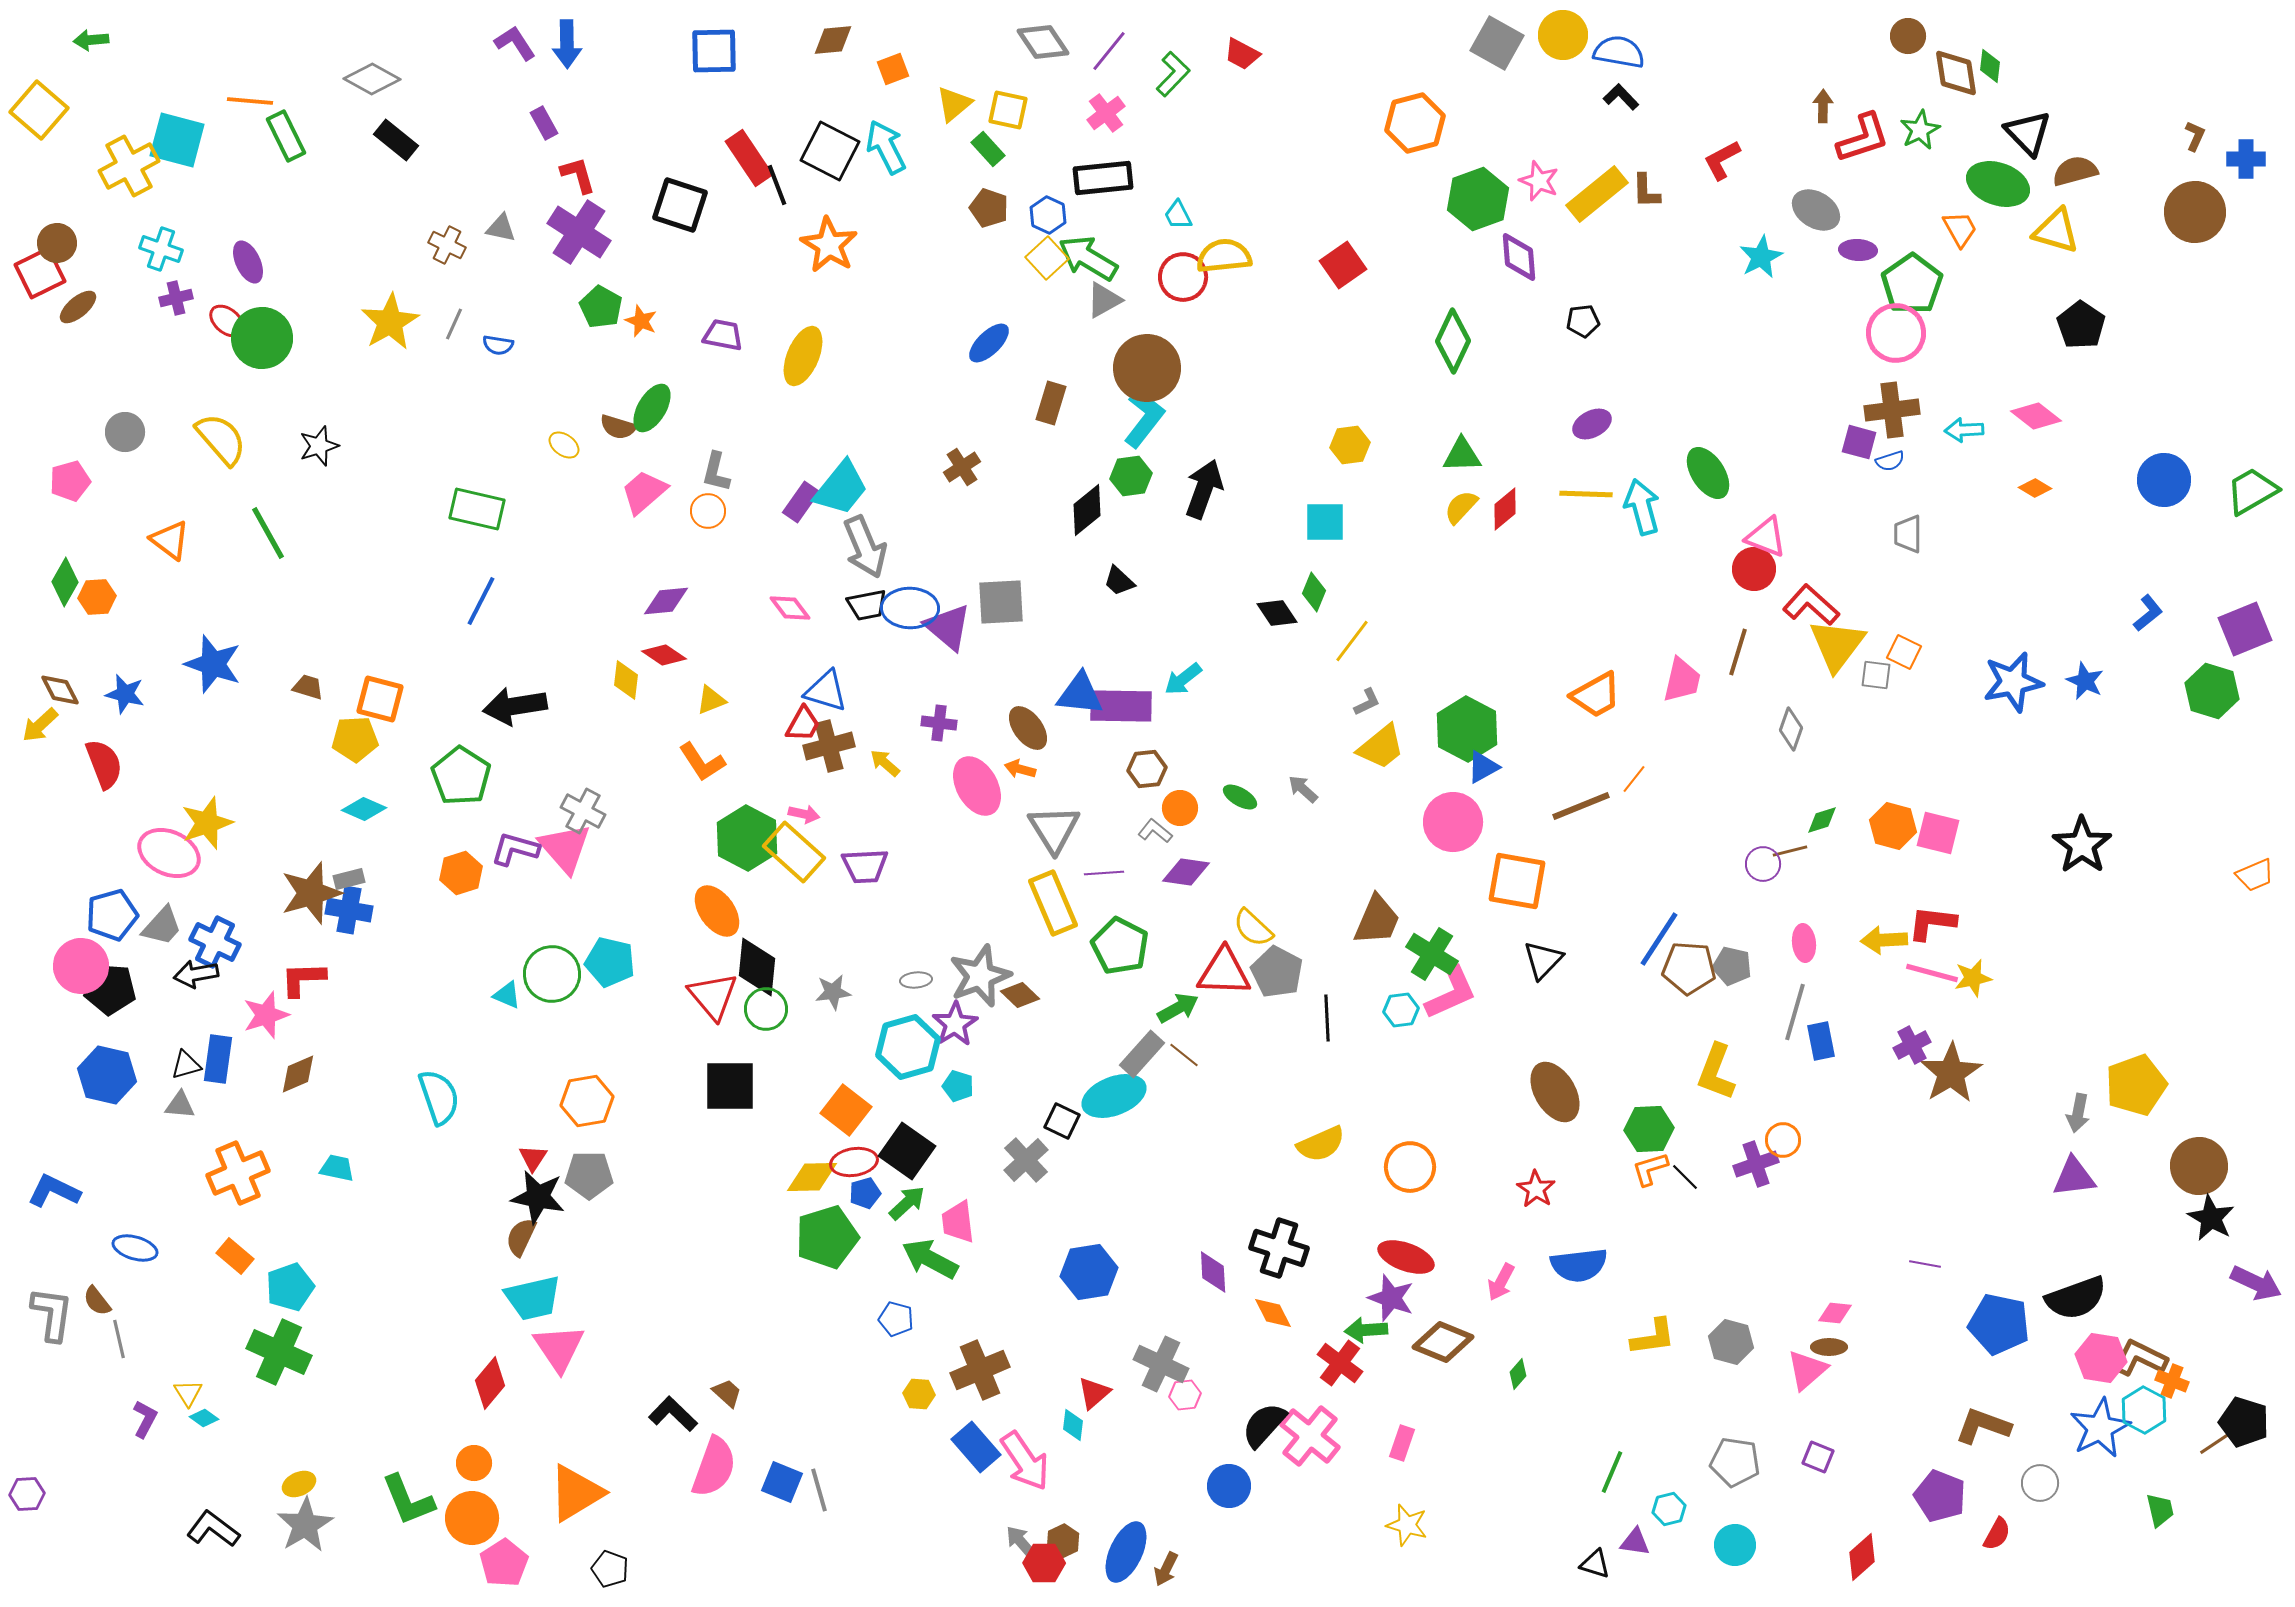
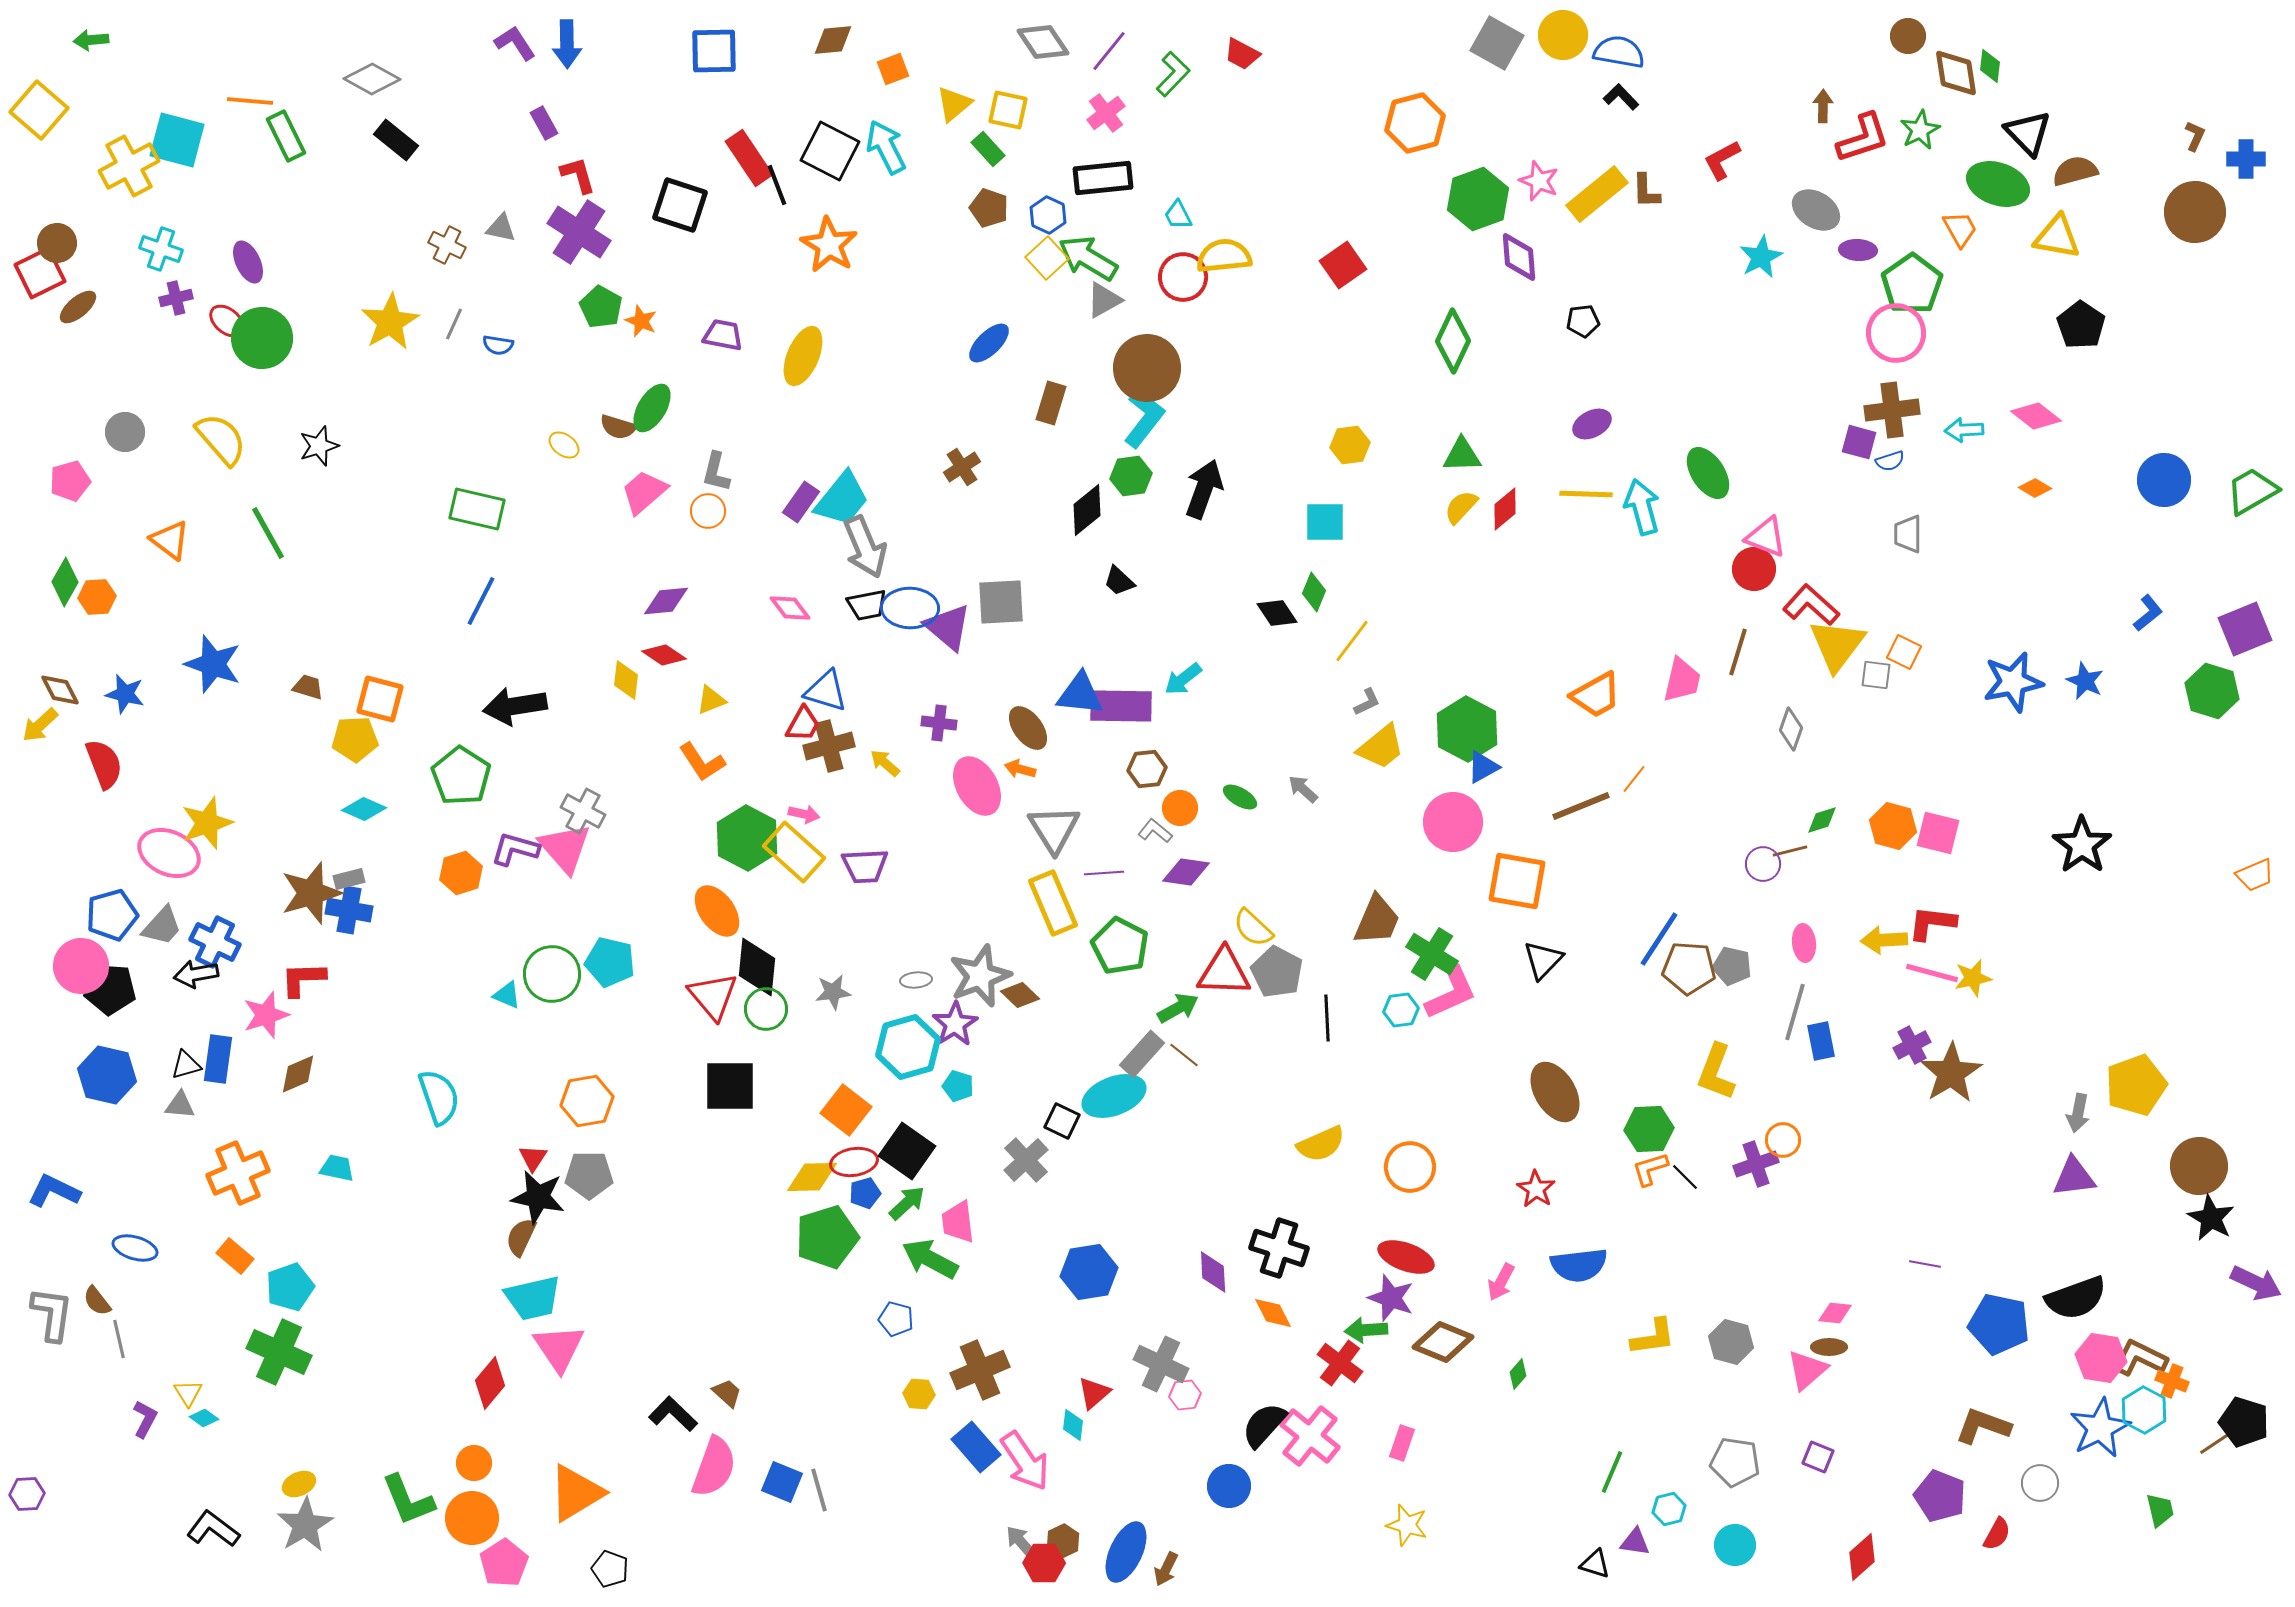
yellow triangle at (2056, 231): moved 1 px right, 6 px down; rotated 6 degrees counterclockwise
cyan trapezoid at (841, 488): moved 1 px right, 11 px down
